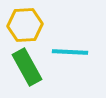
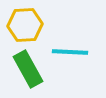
green rectangle: moved 1 px right, 2 px down
